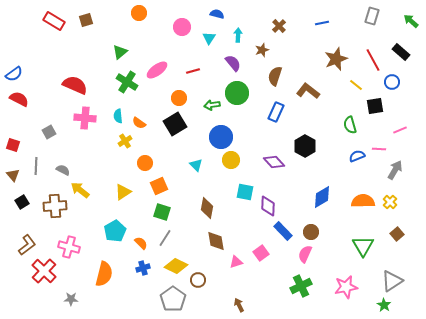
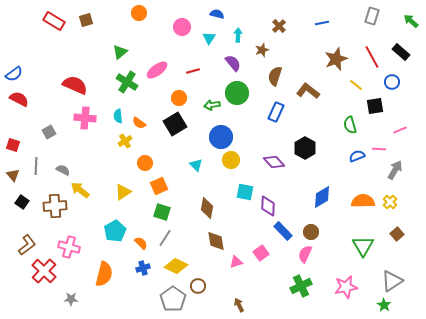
red line at (373, 60): moved 1 px left, 3 px up
black hexagon at (305, 146): moved 2 px down
black square at (22, 202): rotated 24 degrees counterclockwise
brown circle at (198, 280): moved 6 px down
